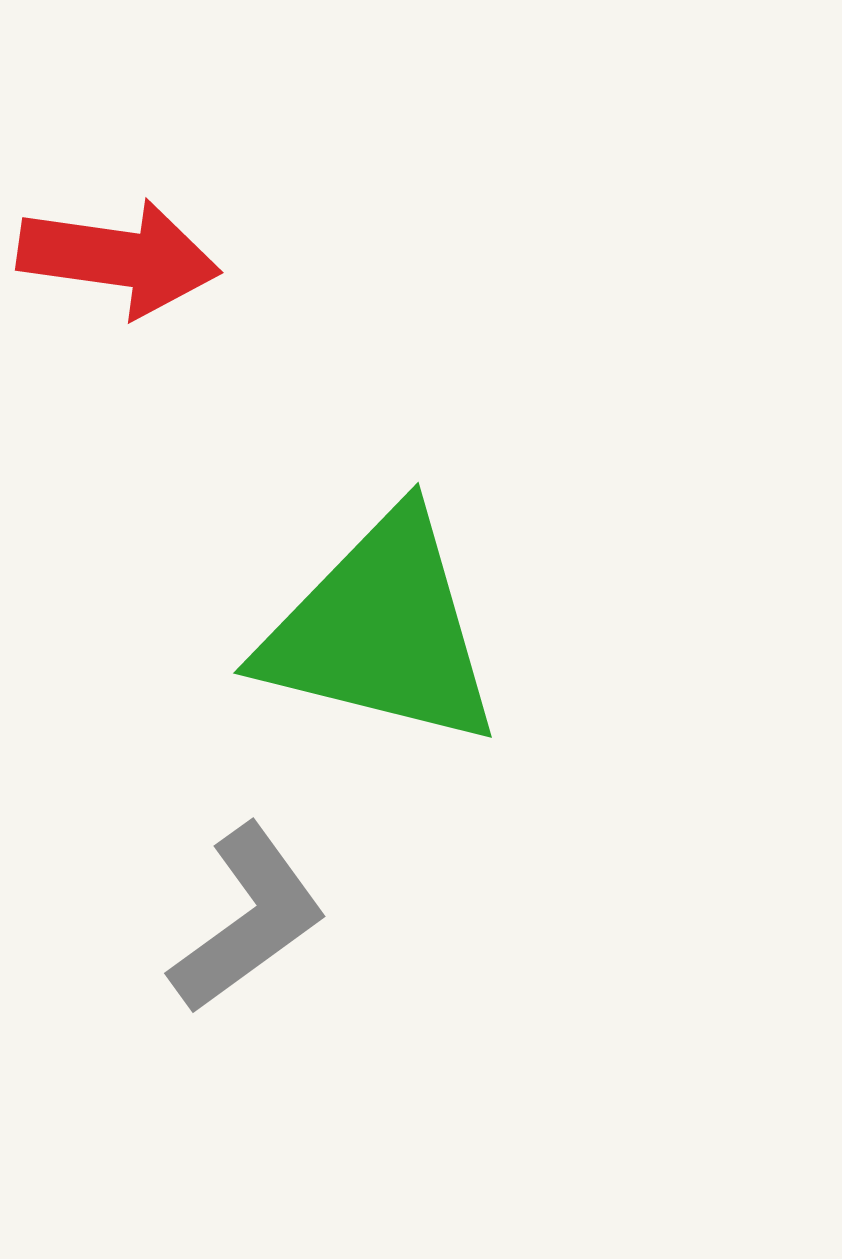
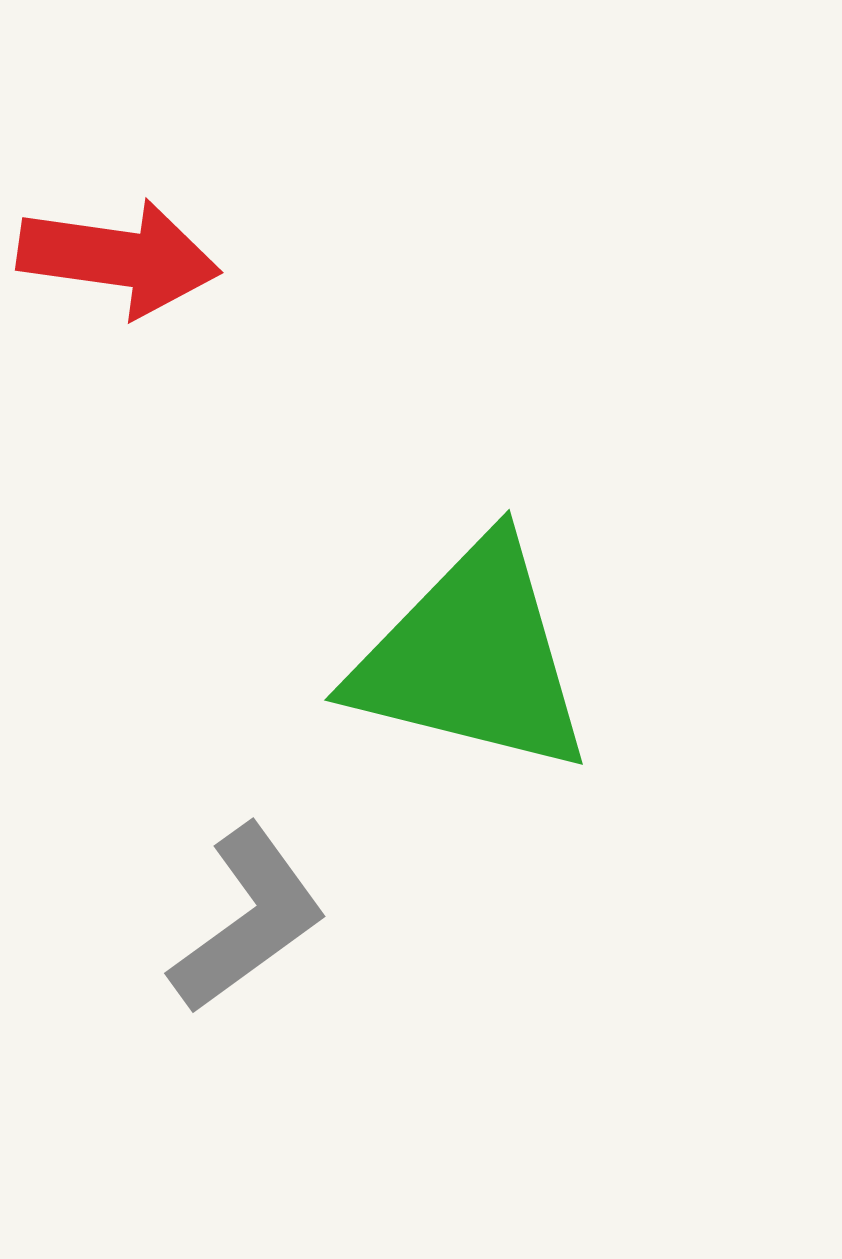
green triangle: moved 91 px right, 27 px down
